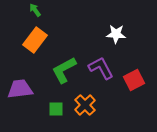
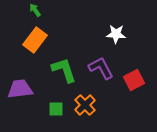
green L-shape: rotated 100 degrees clockwise
